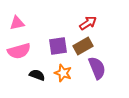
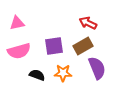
red arrow: rotated 120 degrees counterclockwise
purple square: moved 4 px left
orange star: rotated 18 degrees counterclockwise
